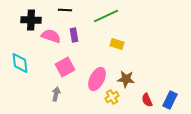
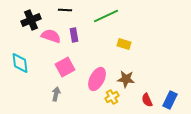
black cross: rotated 24 degrees counterclockwise
yellow rectangle: moved 7 px right
